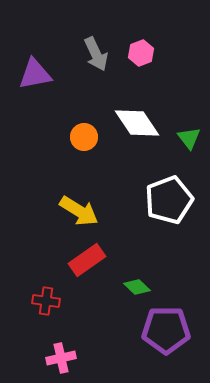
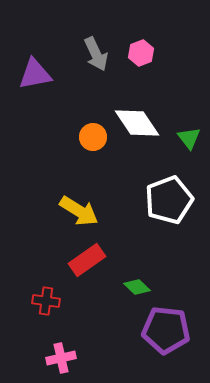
orange circle: moved 9 px right
purple pentagon: rotated 6 degrees clockwise
